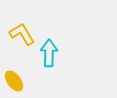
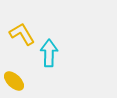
yellow ellipse: rotated 10 degrees counterclockwise
